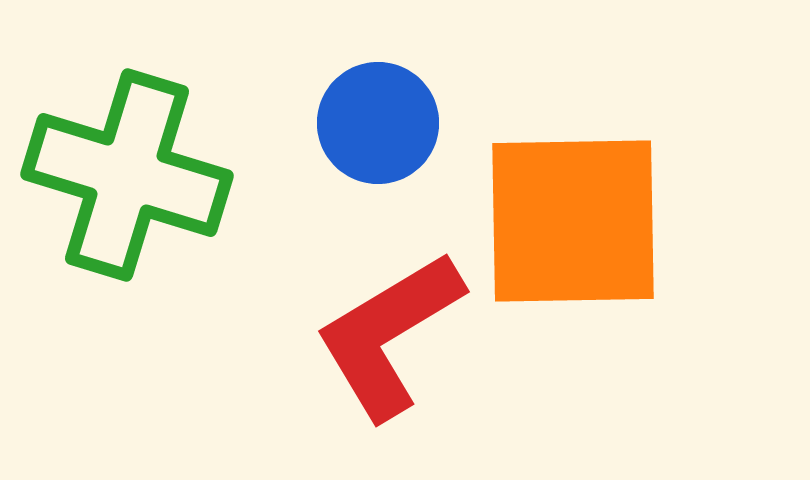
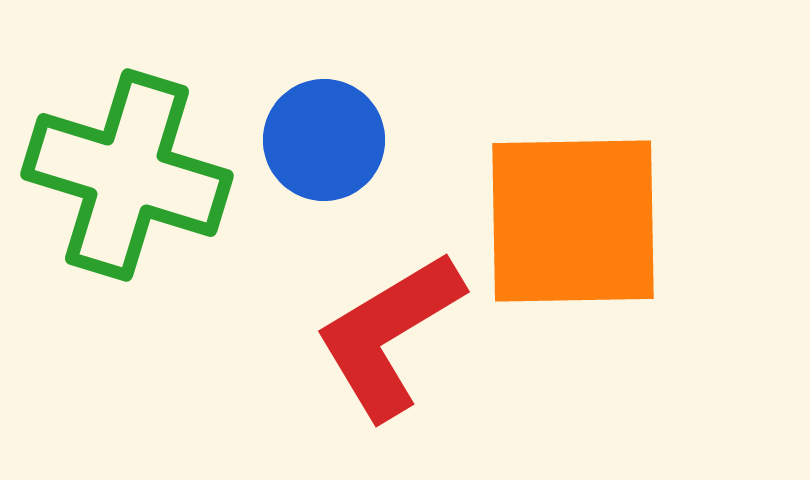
blue circle: moved 54 px left, 17 px down
